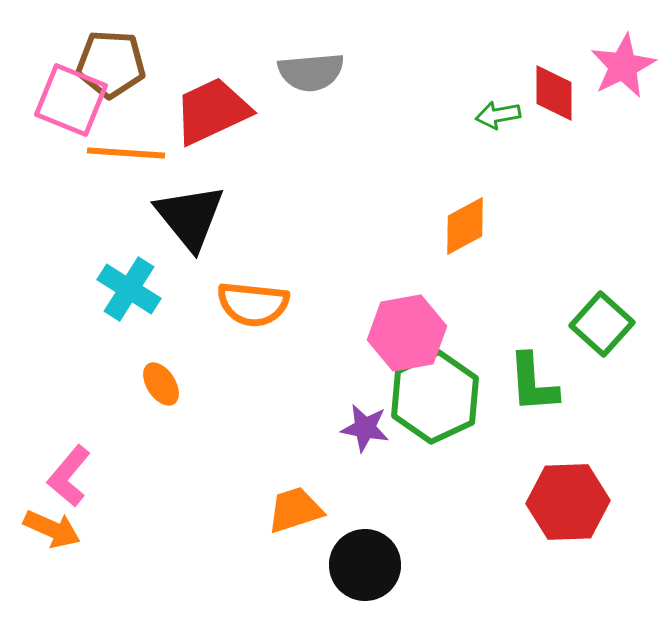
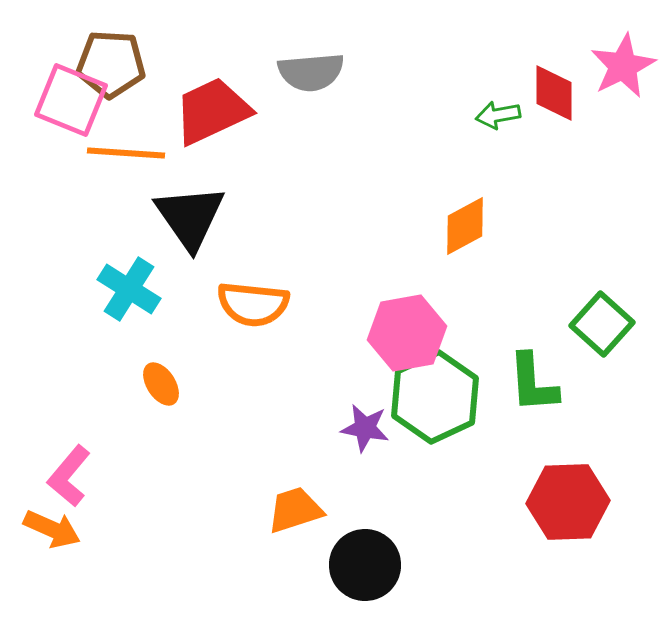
black triangle: rotated 4 degrees clockwise
